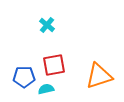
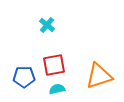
cyan semicircle: moved 11 px right
